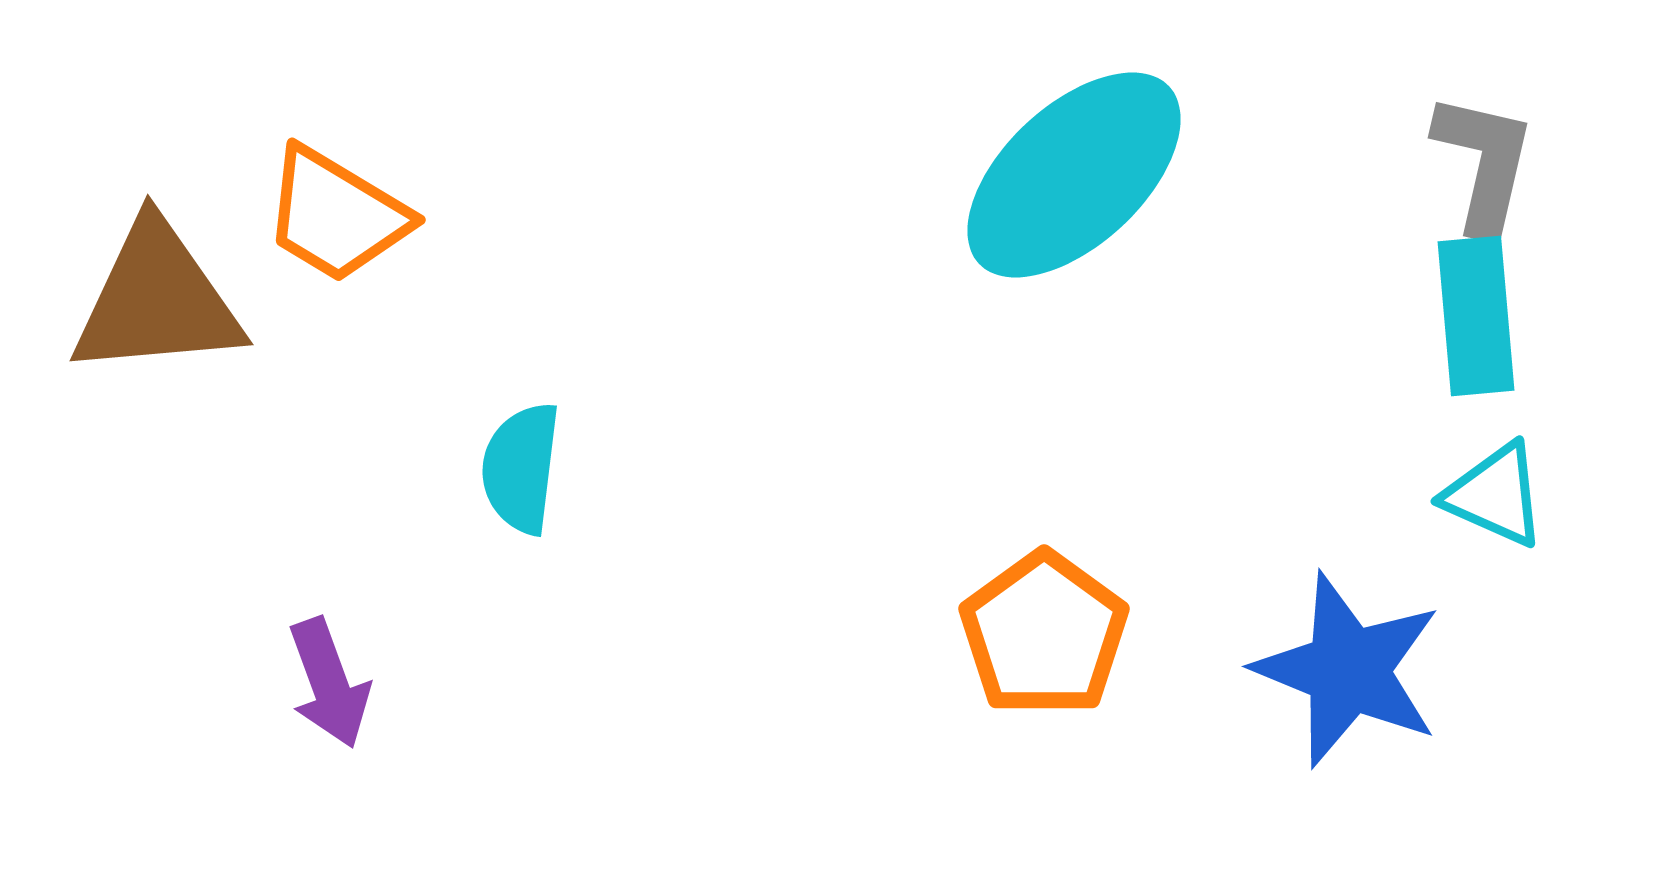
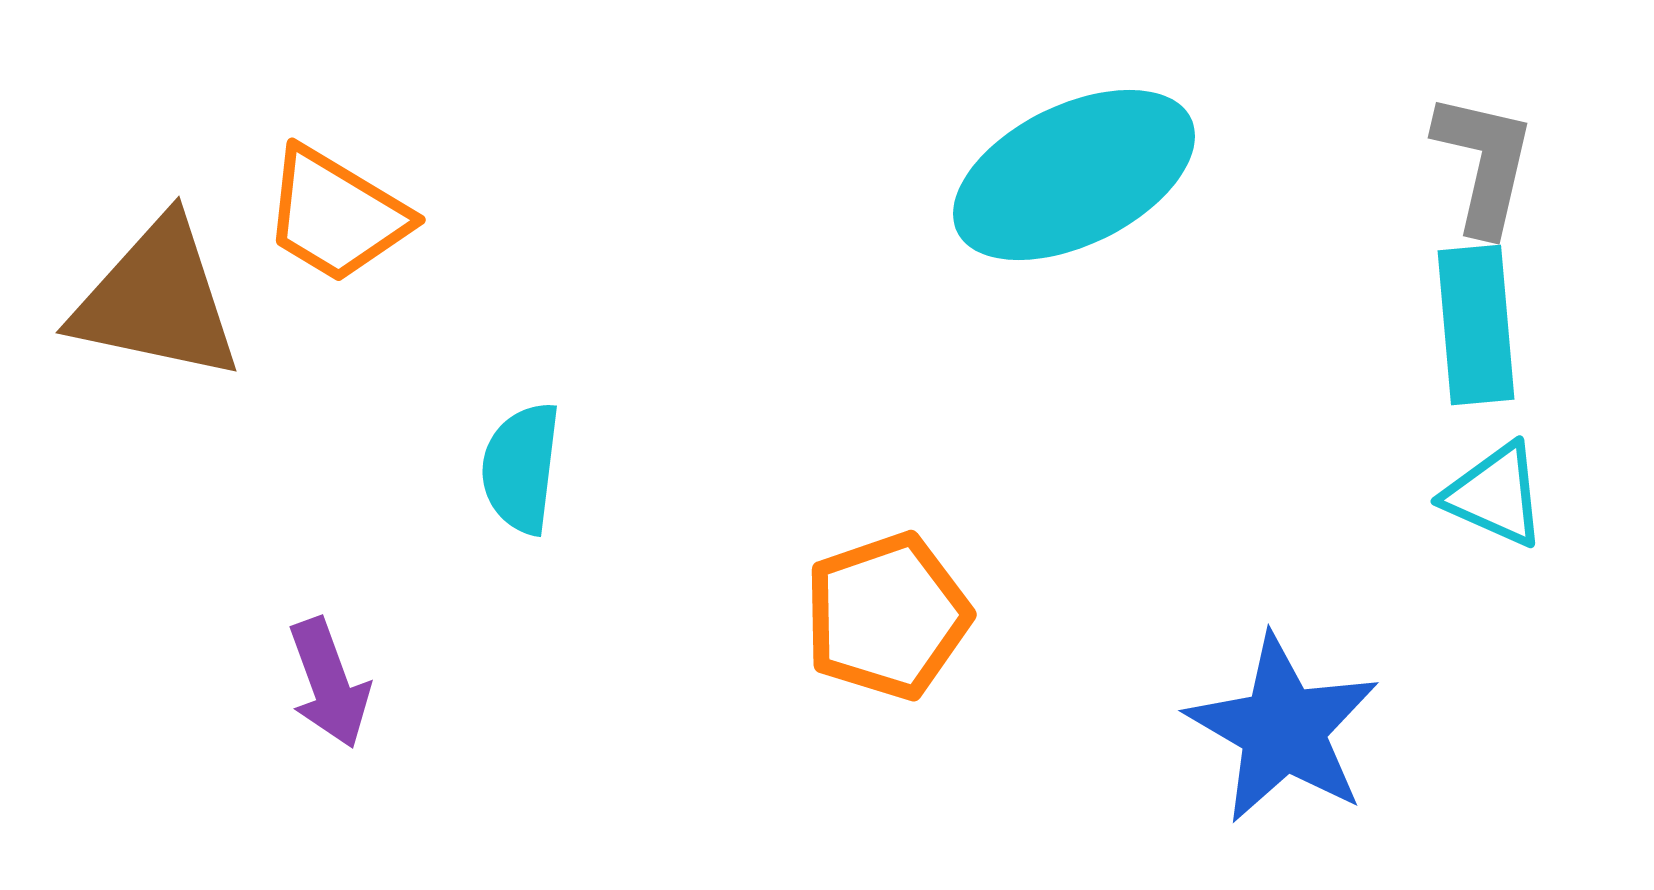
cyan ellipse: rotated 17 degrees clockwise
brown triangle: rotated 17 degrees clockwise
cyan rectangle: moved 9 px down
orange pentagon: moved 157 px left, 18 px up; rotated 17 degrees clockwise
blue star: moved 65 px left, 59 px down; rotated 8 degrees clockwise
